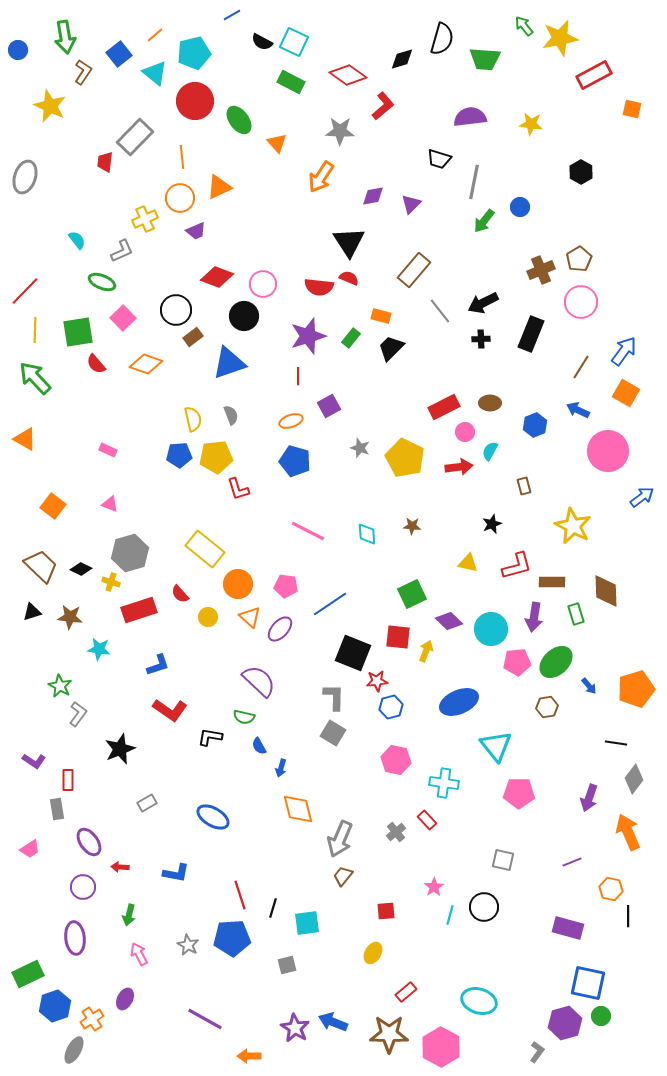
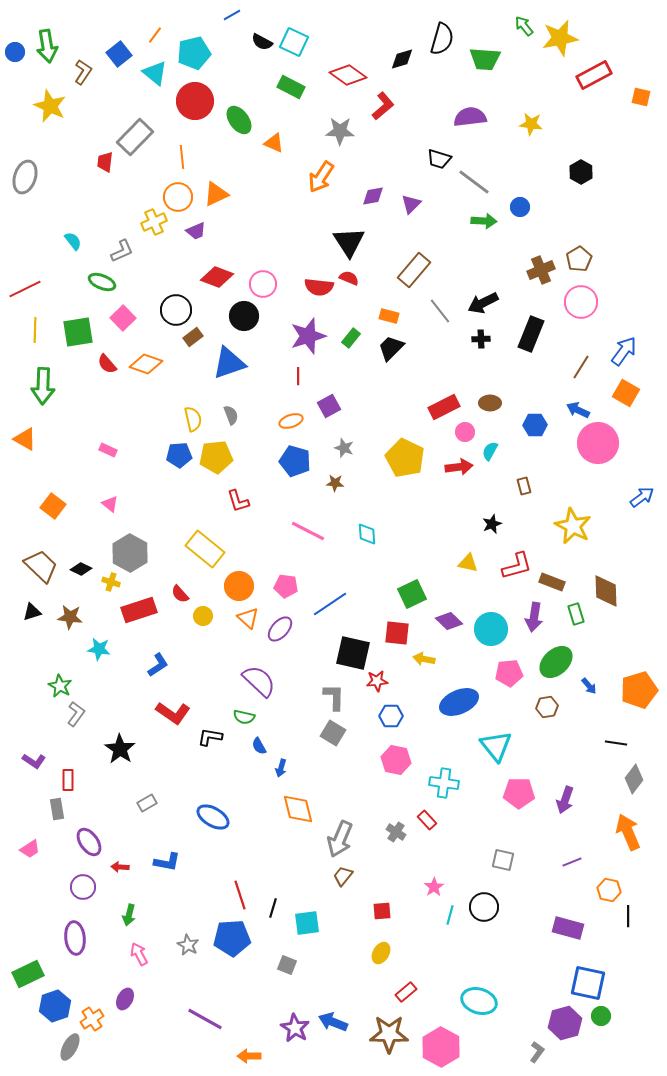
orange line at (155, 35): rotated 12 degrees counterclockwise
green arrow at (65, 37): moved 18 px left, 9 px down
blue circle at (18, 50): moved 3 px left, 2 px down
green rectangle at (291, 82): moved 5 px down
orange square at (632, 109): moved 9 px right, 12 px up
orange triangle at (277, 143): moved 3 px left; rotated 25 degrees counterclockwise
gray line at (474, 182): rotated 64 degrees counterclockwise
orange triangle at (219, 187): moved 3 px left, 7 px down
orange circle at (180, 198): moved 2 px left, 1 px up
yellow cross at (145, 219): moved 9 px right, 3 px down
green arrow at (484, 221): rotated 125 degrees counterclockwise
cyan semicircle at (77, 240): moved 4 px left, 1 px down
red line at (25, 291): moved 2 px up; rotated 20 degrees clockwise
orange rectangle at (381, 316): moved 8 px right
red semicircle at (96, 364): moved 11 px right
green arrow at (35, 378): moved 8 px right, 8 px down; rotated 135 degrees counterclockwise
blue hexagon at (535, 425): rotated 20 degrees clockwise
gray star at (360, 448): moved 16 px left
pink circle at (608, 451): moved 10 px left, 8 px up
red L-shape at (238, 489): moved 12 px down
pink triangle at (110, 504): rotated 18 degrees clockwise
brown star at (412, 526): moved 77 px left, 43 px up
gray hexagon at (130, 553): rotated 15 degrees counterclockwise
brown rectangle at (552, 582): rotated 20 degrees clockwise
orange circle at (238, 584): moved 1 px right, 2 px down
yellow circle at (208, 617): moved 5 px left, 1 px up
orange triangle at (250, 617): moved 2 px left, 1 px down
red square at (398, 637): moved 1 px left, 4 px up
yellow arrow at (426, 651): moved 2 px left, 8 px down; rotated 100 degrees counterclockwise
black square at (353, 653): rotated 9 degrees counterclockwise
pink pentagon at (517, 662): moved 8 px left, 11 px down
blue L-shape at (158, 665): rotated 15 degrees counterclockwise
orange pentagon at (636, 689): moved 3 px right, 1 px down
blue hexagon at (391, 707): moved 9 px down; rotated 15 degrees clockwise
red L-shape at (170, 710): moved 3 px right, 3 px down
gray L-shape at (78, 714): moved 2 px left
black star at (120, 749): rotated 16 degrees counterclockwise
purple arrow at (589, 798): moved 24 px left, 2 px down
gray cross at (396, 832): rotated 18 degrees counterclockwise
blue L-shape at (176, 873): moved 9 px left, 11 px up
orange hexagon at (611, 889): moved 2 px left, 1 px down
red square at (386, 911): moved 4 px left
yellow ellipse at (373, 953): moved 8 px right
gray square at (287, 965): rotated 36 degrees clockwise
gray ellipse at (74, 1050): moved 4 px left, 3 px up
